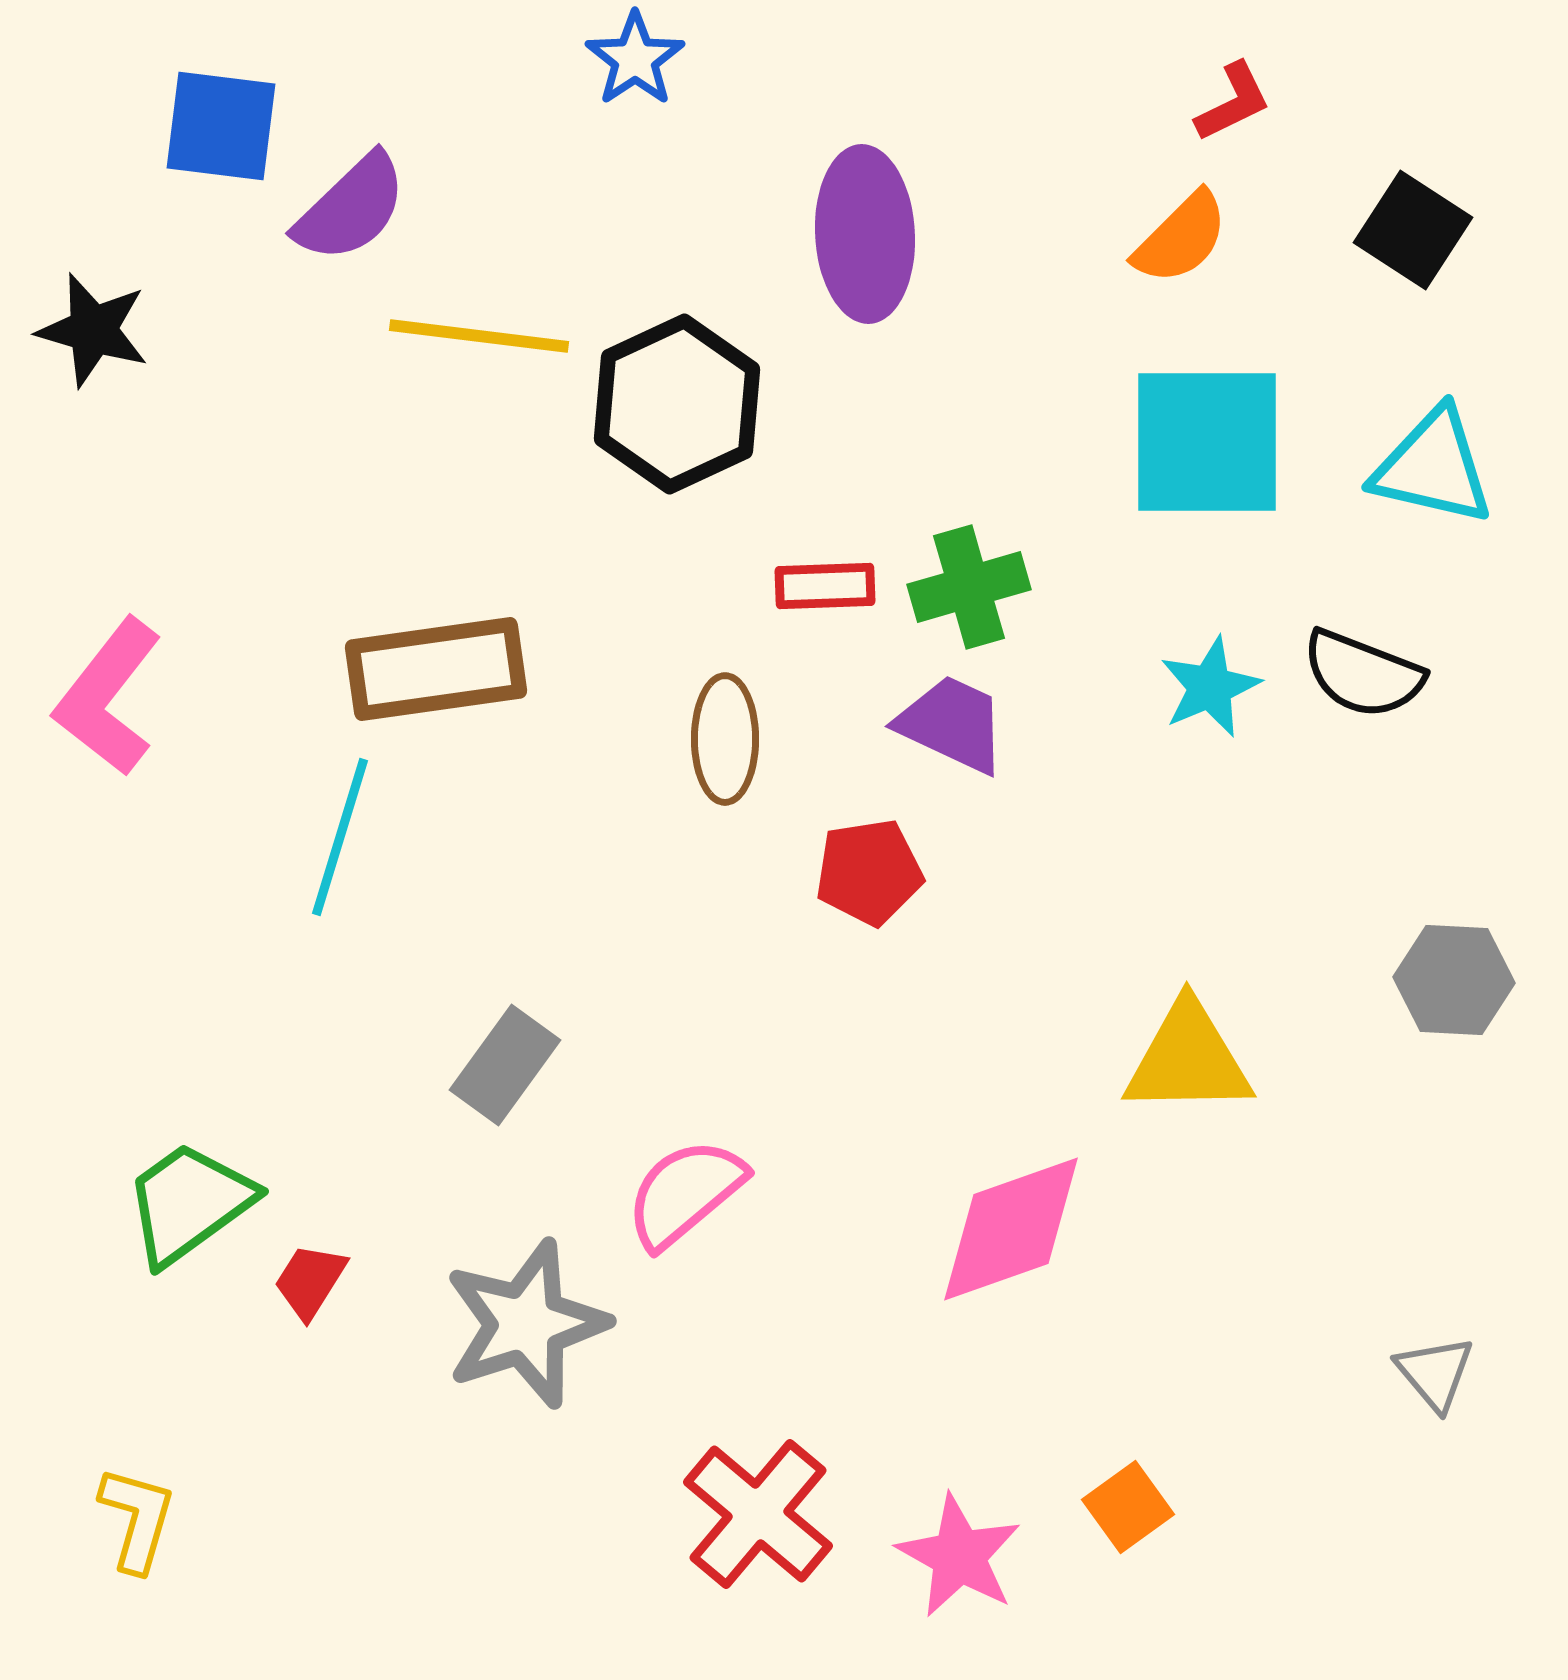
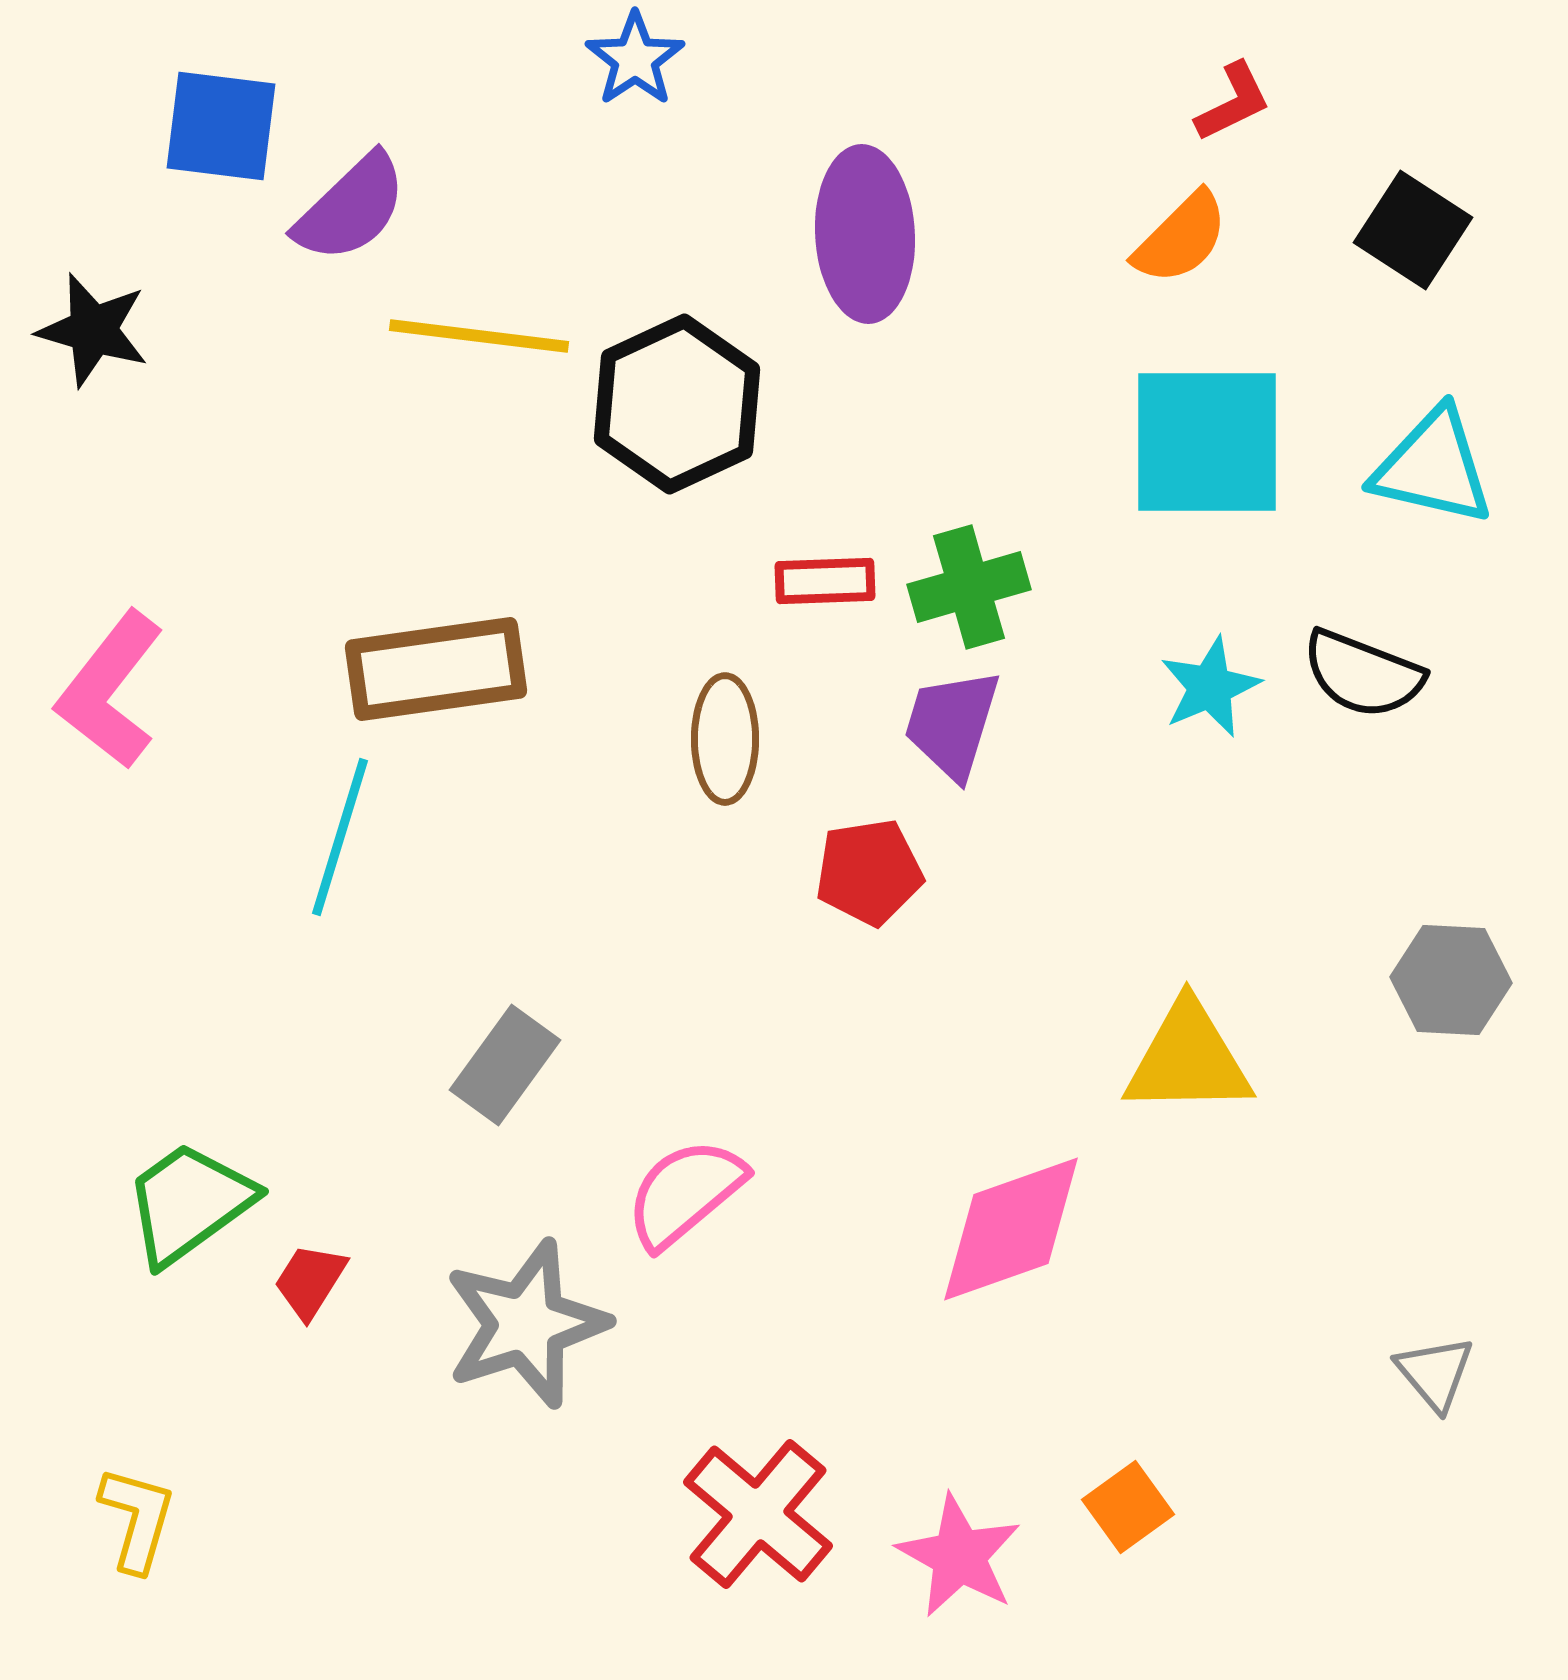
red rectangle: moved 5 px up
pink L-shape: moved 2 px right, 7 px up
purple trapezoid: rotated 98 degrees counterclockwise
gray hexagon: moved 3 px left
